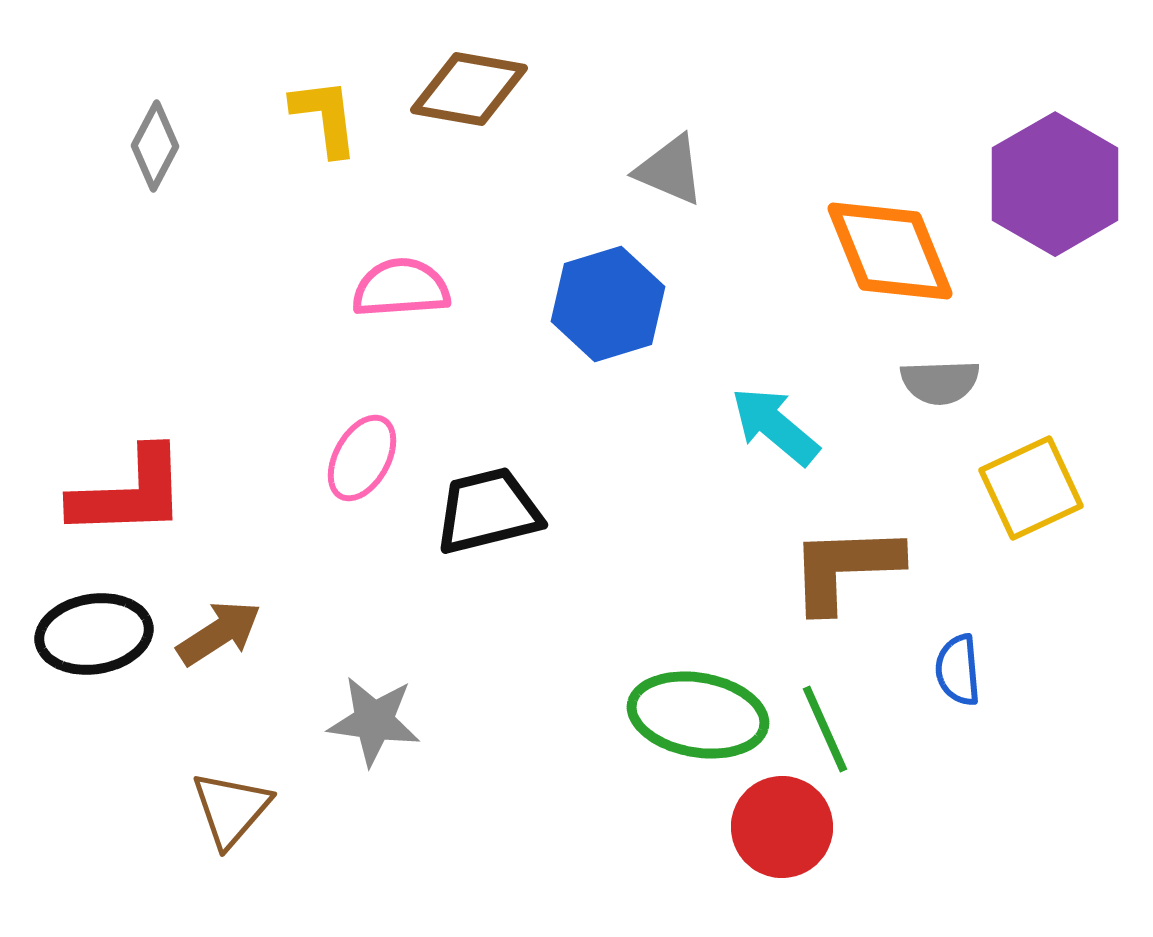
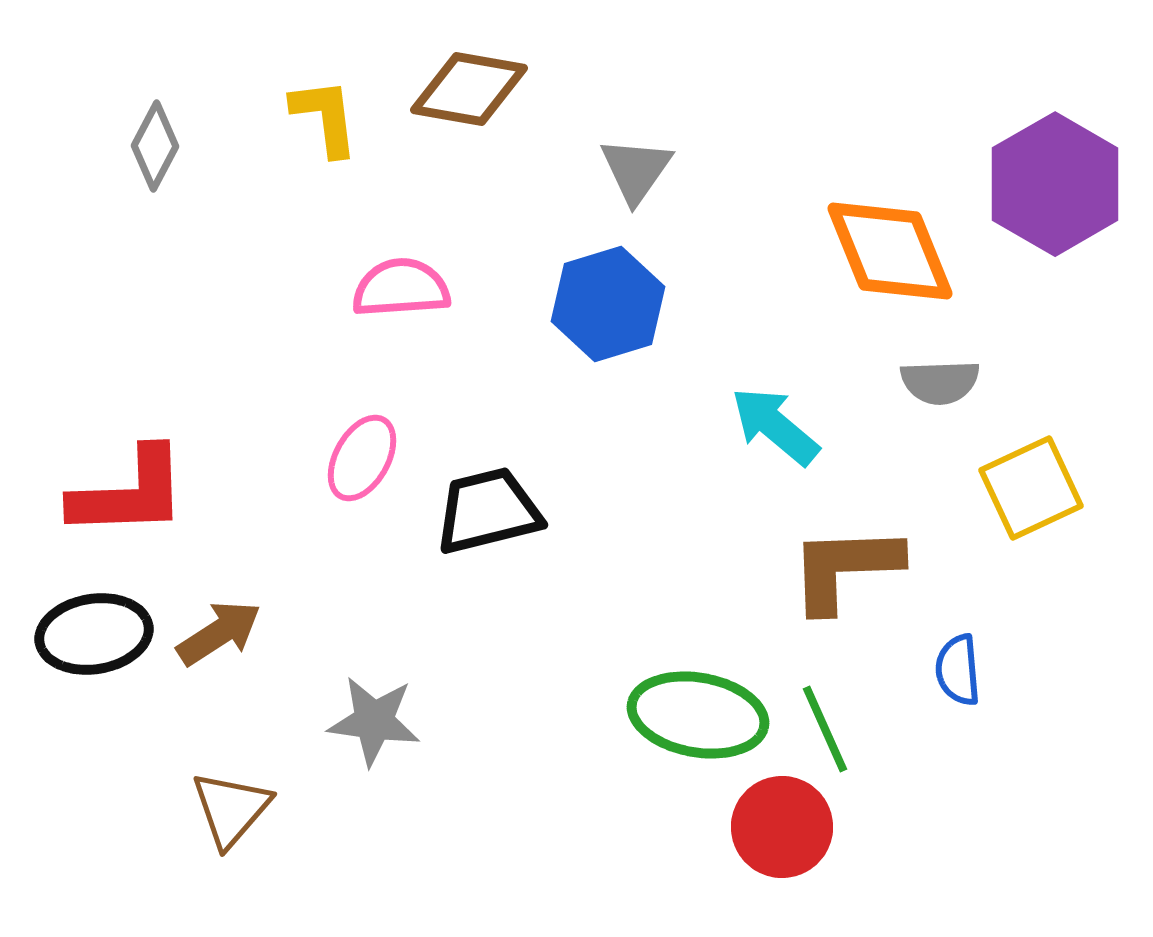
gray triangle: moved 34 px left; rotated 42 degrees clockwise
